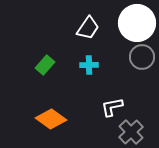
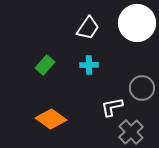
gray circle: moved 31 px down
